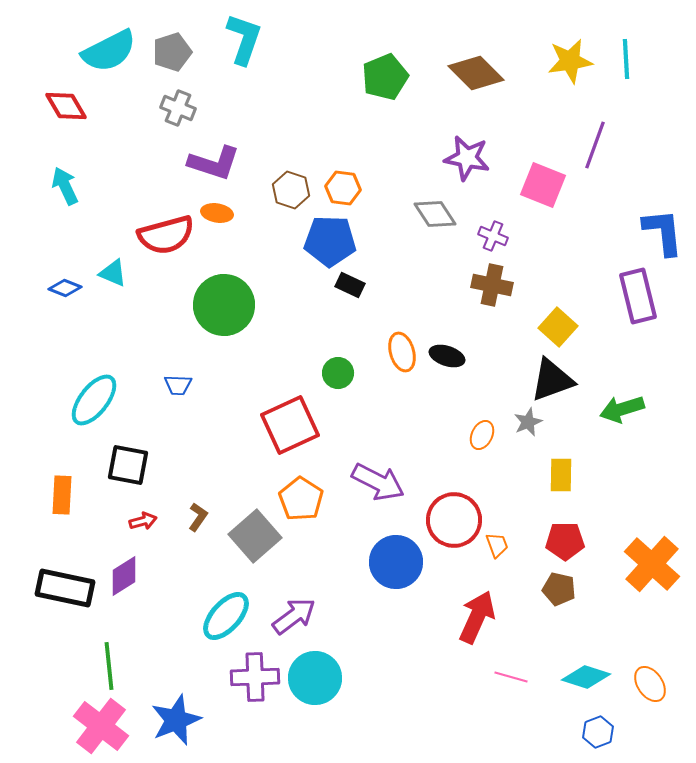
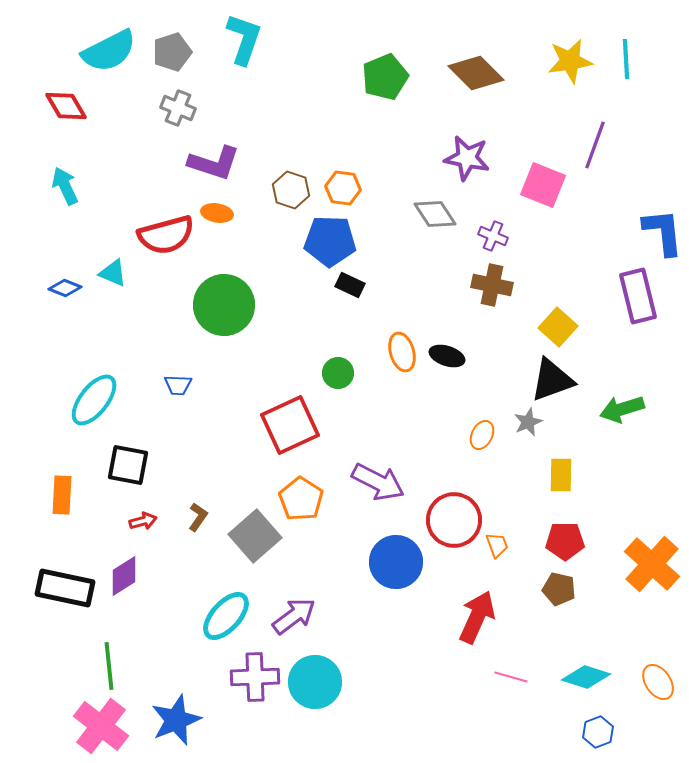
cyan circle at (315, 678): moved 4 px down
orange ellipse at (650, 684): moved 8 px right, 2 px up
